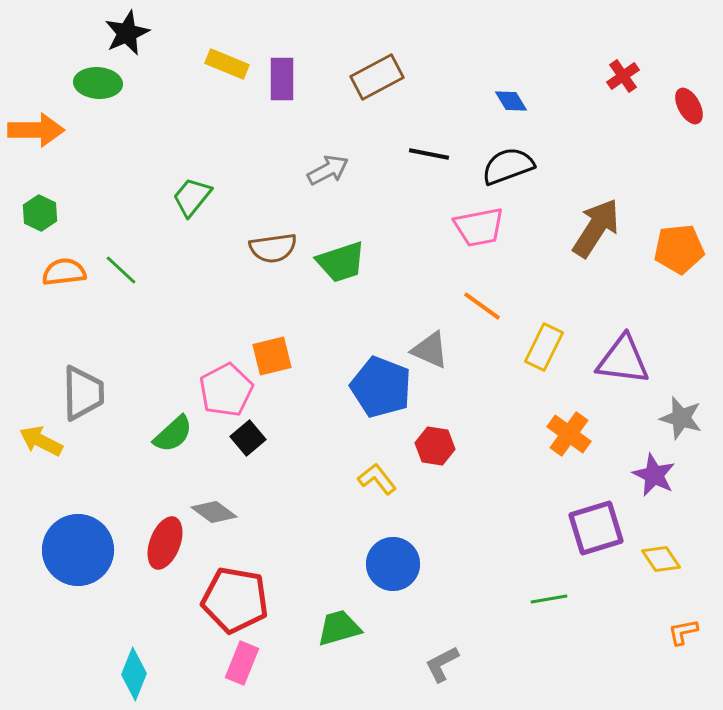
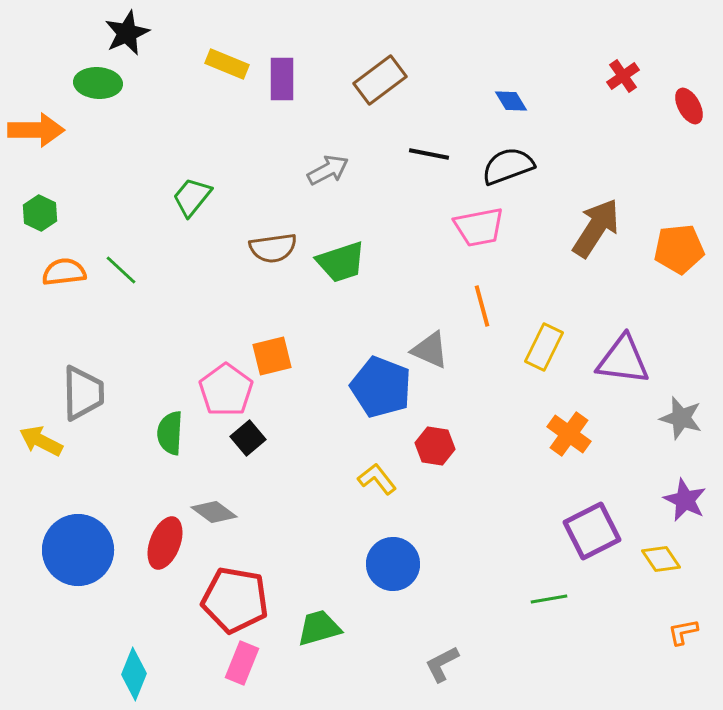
brown rectangle at (377, 77): moved 3 px right, 3 px down; rotated 9 degrees counterclockwise
orange line at (482, 306): rotated 39 degrees clockwise
pink pentagon at (226, 390): rotated 8 degrees counterclockwise
green semicircle at (173, 434): moved 3 px left, 1 px up; rotated 135 degrees clockwise
purple star at (654, 475): moved 31 px right, 25 px down
purple square at (596, 528): moved 4 px left, 3 px down; rotated 10 degrees counterclockwise
green trapezoid at (339, 628): moved 20 px left
